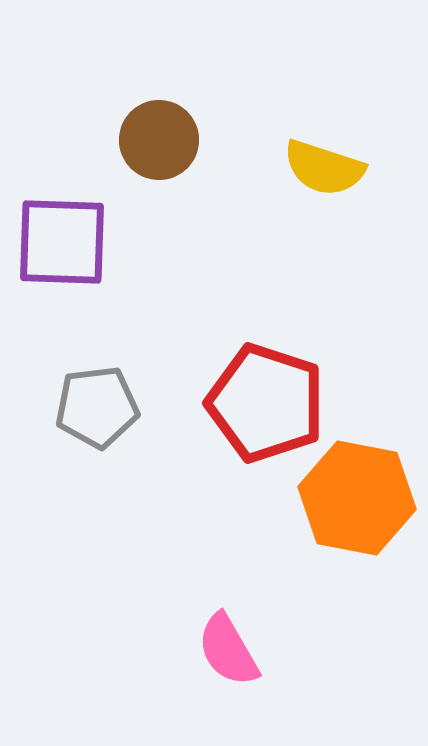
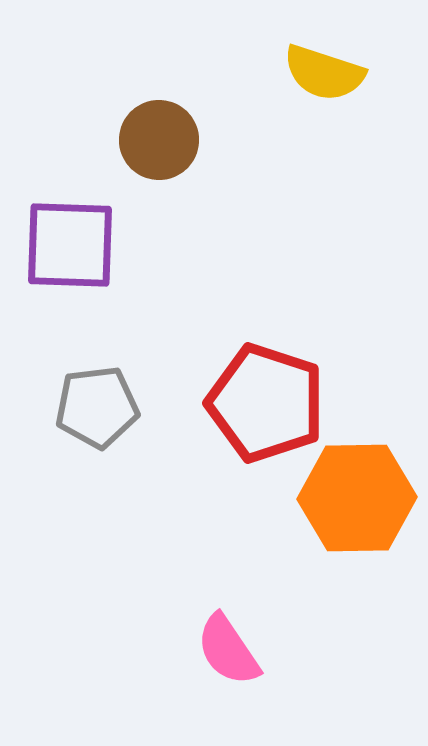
yellow semicircle: moved 95 px up
purple square: moved 8 px right, 3 px down
orange hexagon: rotated 12 degrees counterclockwise
pink semicircle: rotated 4 degrees counterclockwise
